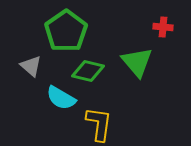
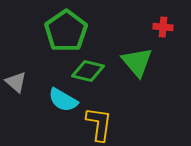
gray triangle: moved 15 px left, 16 px down
cyan semicircle: moved 2 px right, 2 px down
